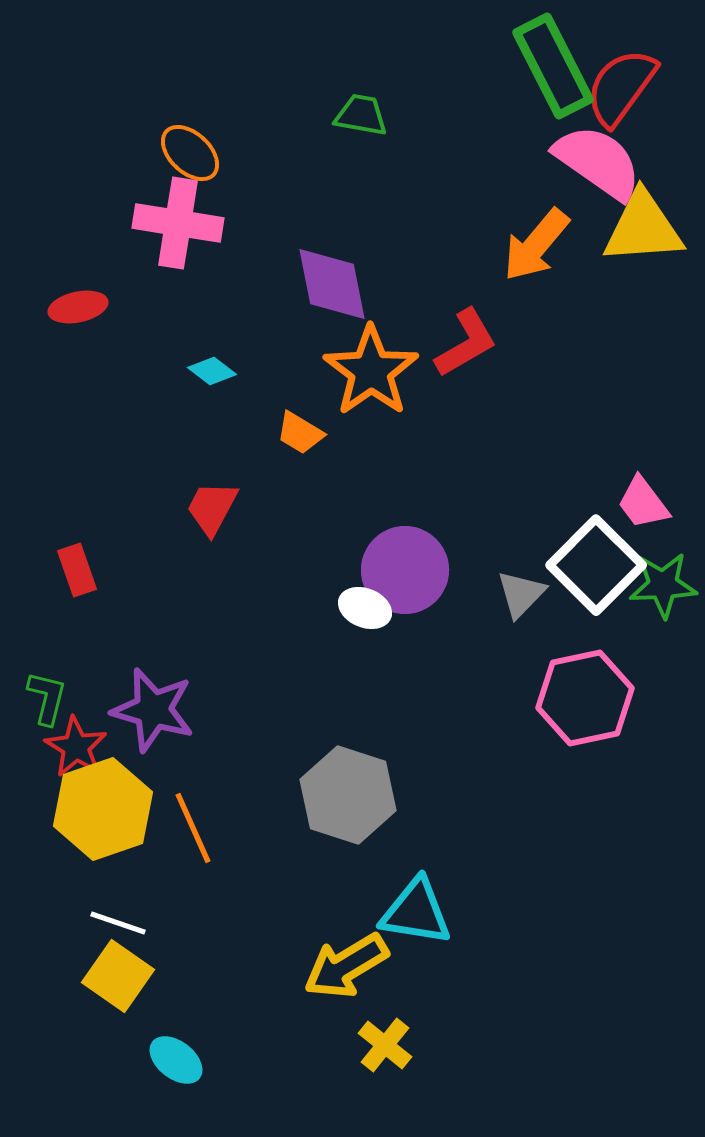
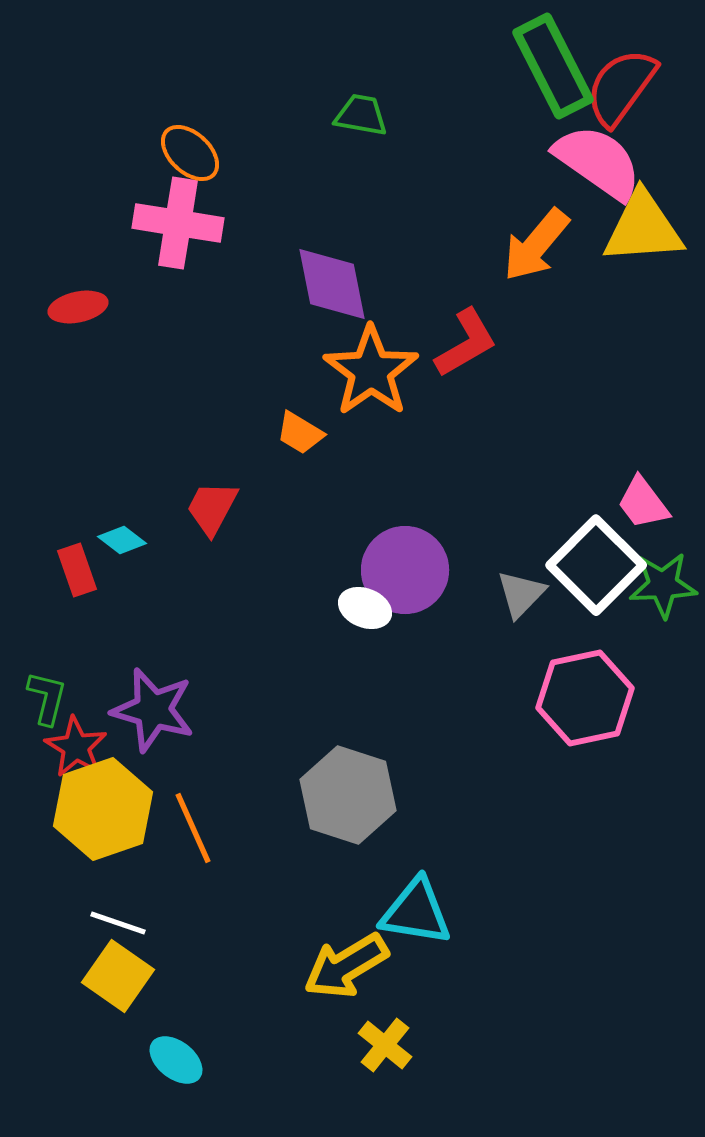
cyan diamond: moved 90 px left, 169 px down
